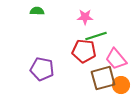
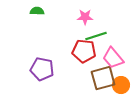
pink trapezoid: moved 3 px left, 1 px up
